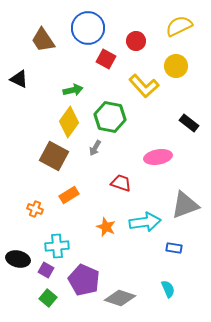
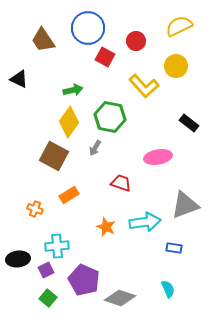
red square: moved 1 px left, 2 px up
black ellipse: rotated 20 degrees counterclockwise
purple square: rotated 35 degrees clockwise
